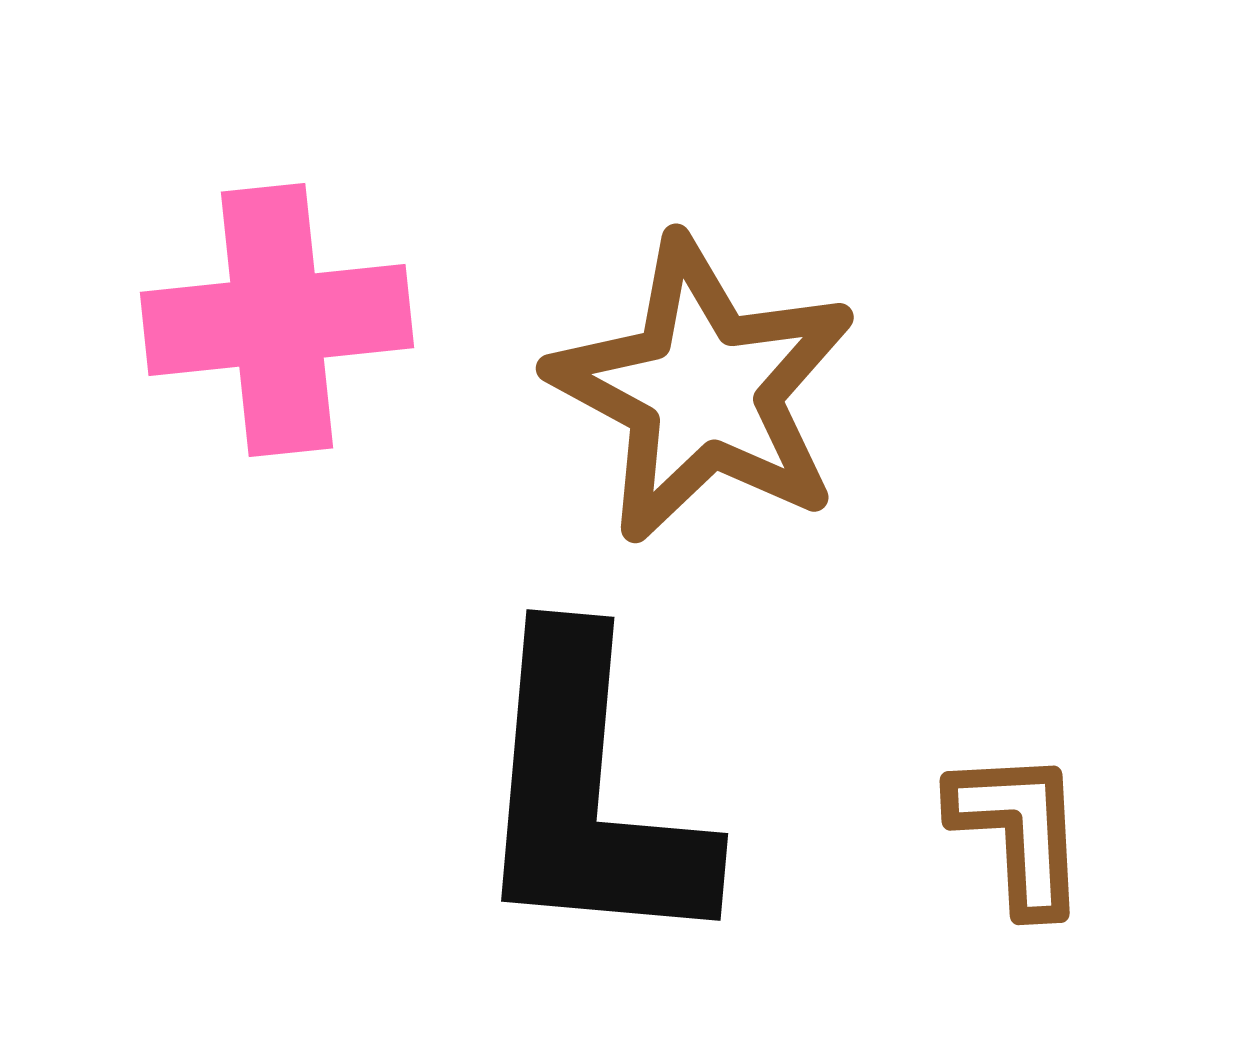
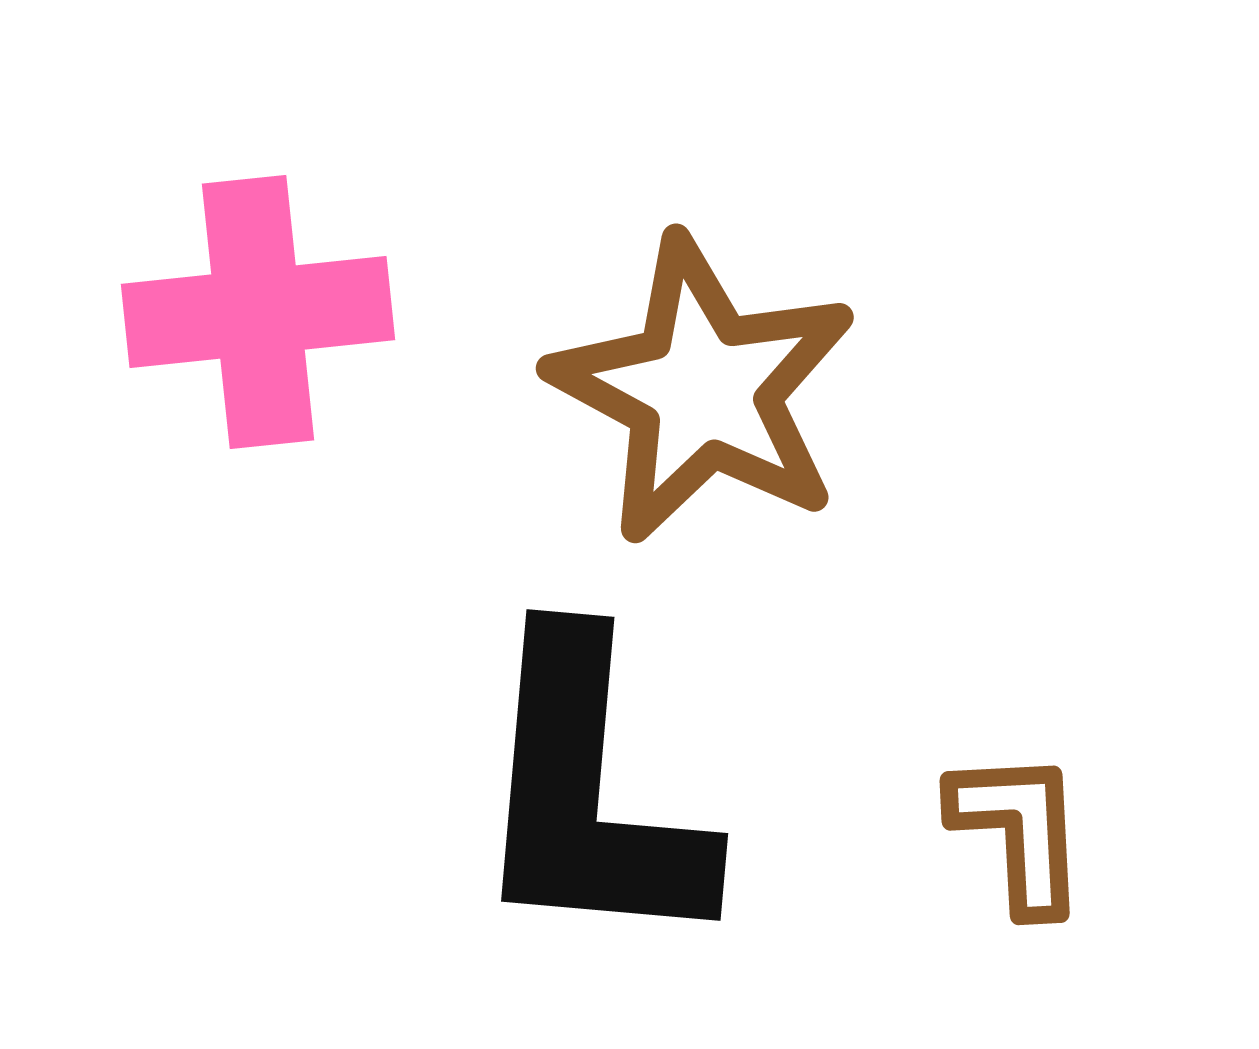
pink cross: moved 19 px left, 8 px up
